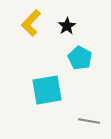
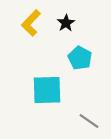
black star: moved 1 px left, 3 px up
cyan square: rotated 8 degrees clockwise
gray line: rotated 25 degrees clockwise
